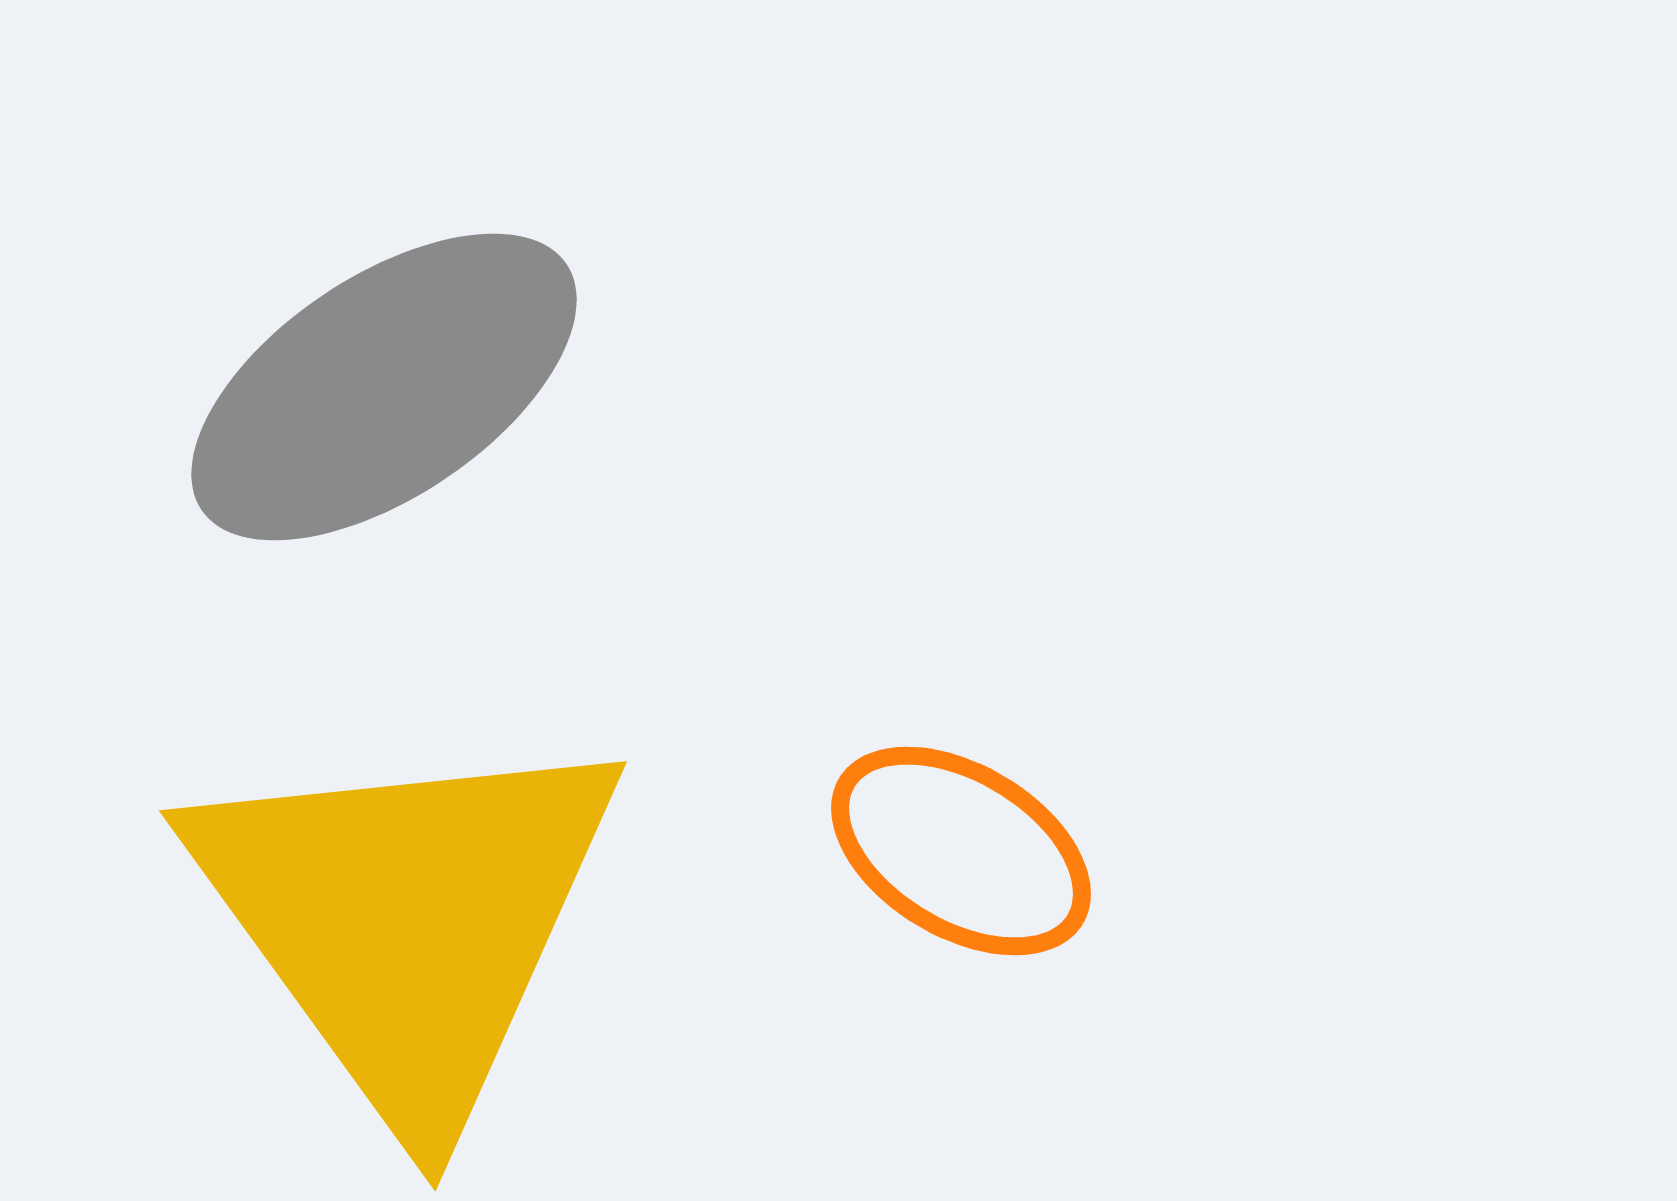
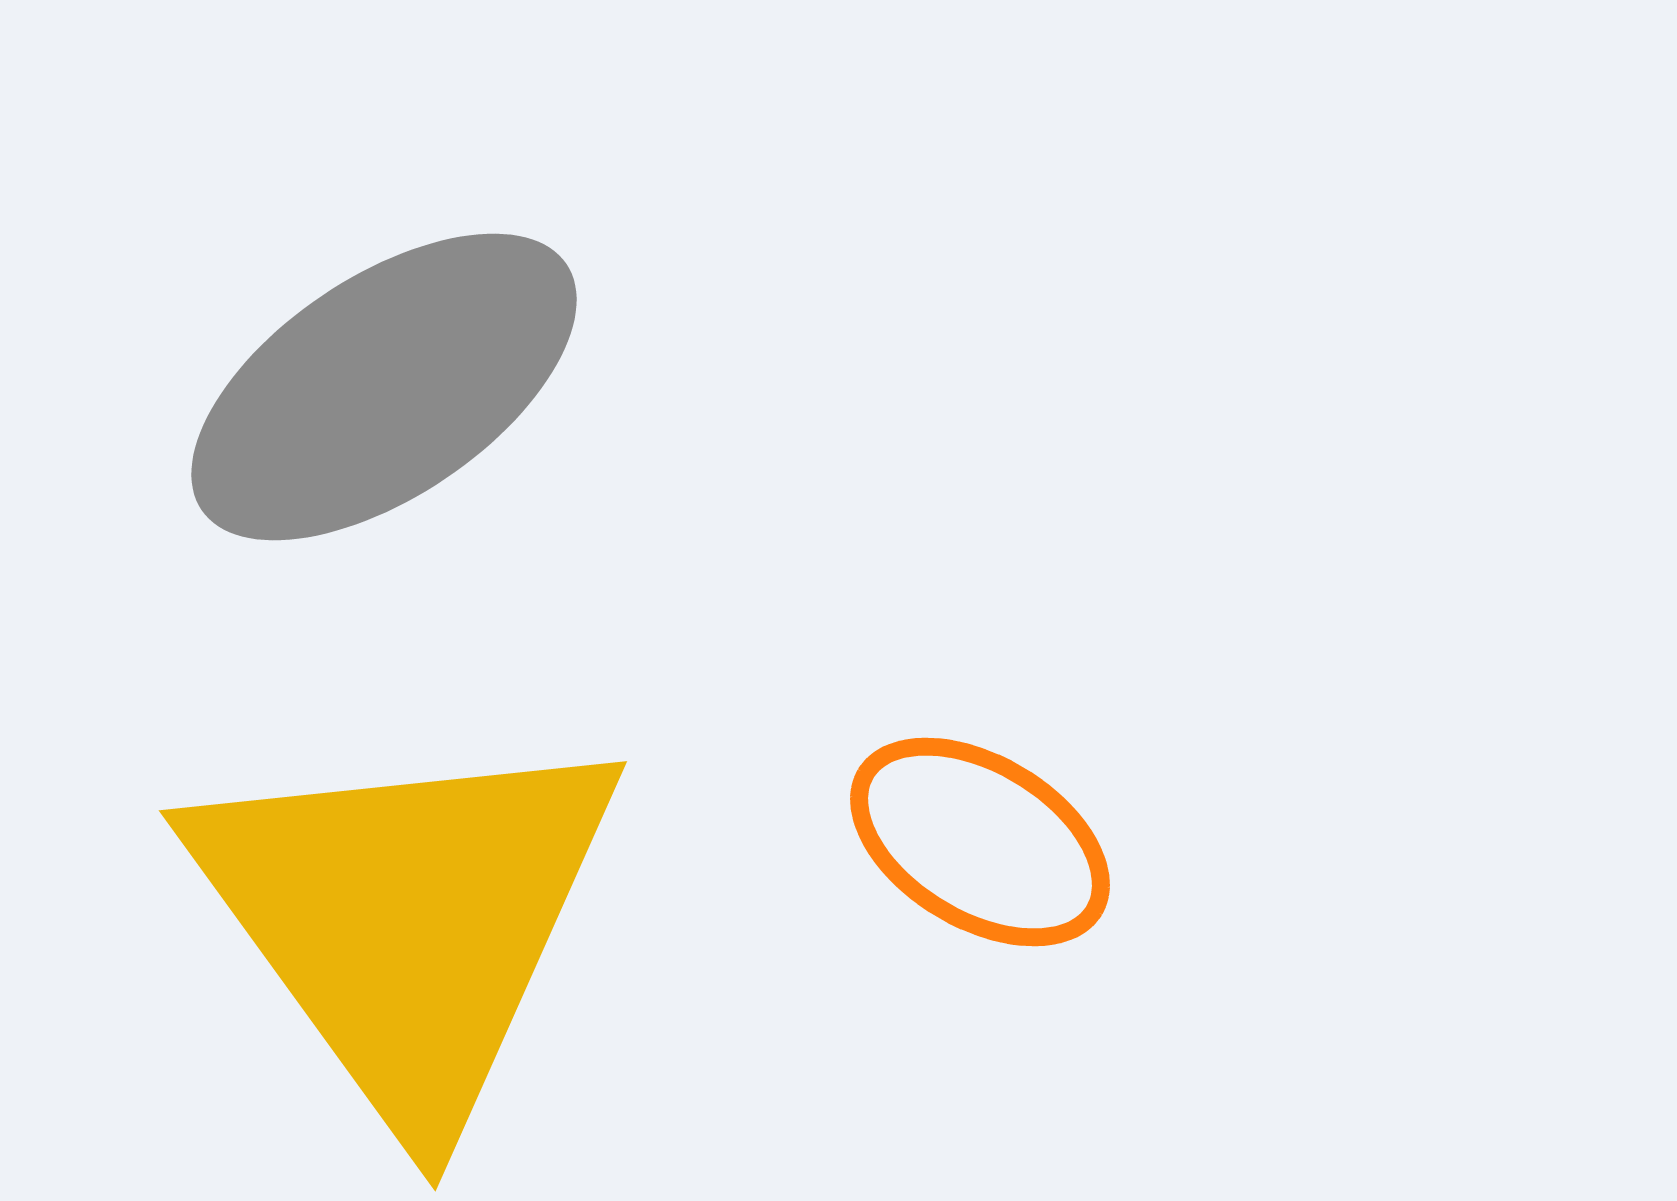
orange ellipse: moved 19 px right, 9 px up
